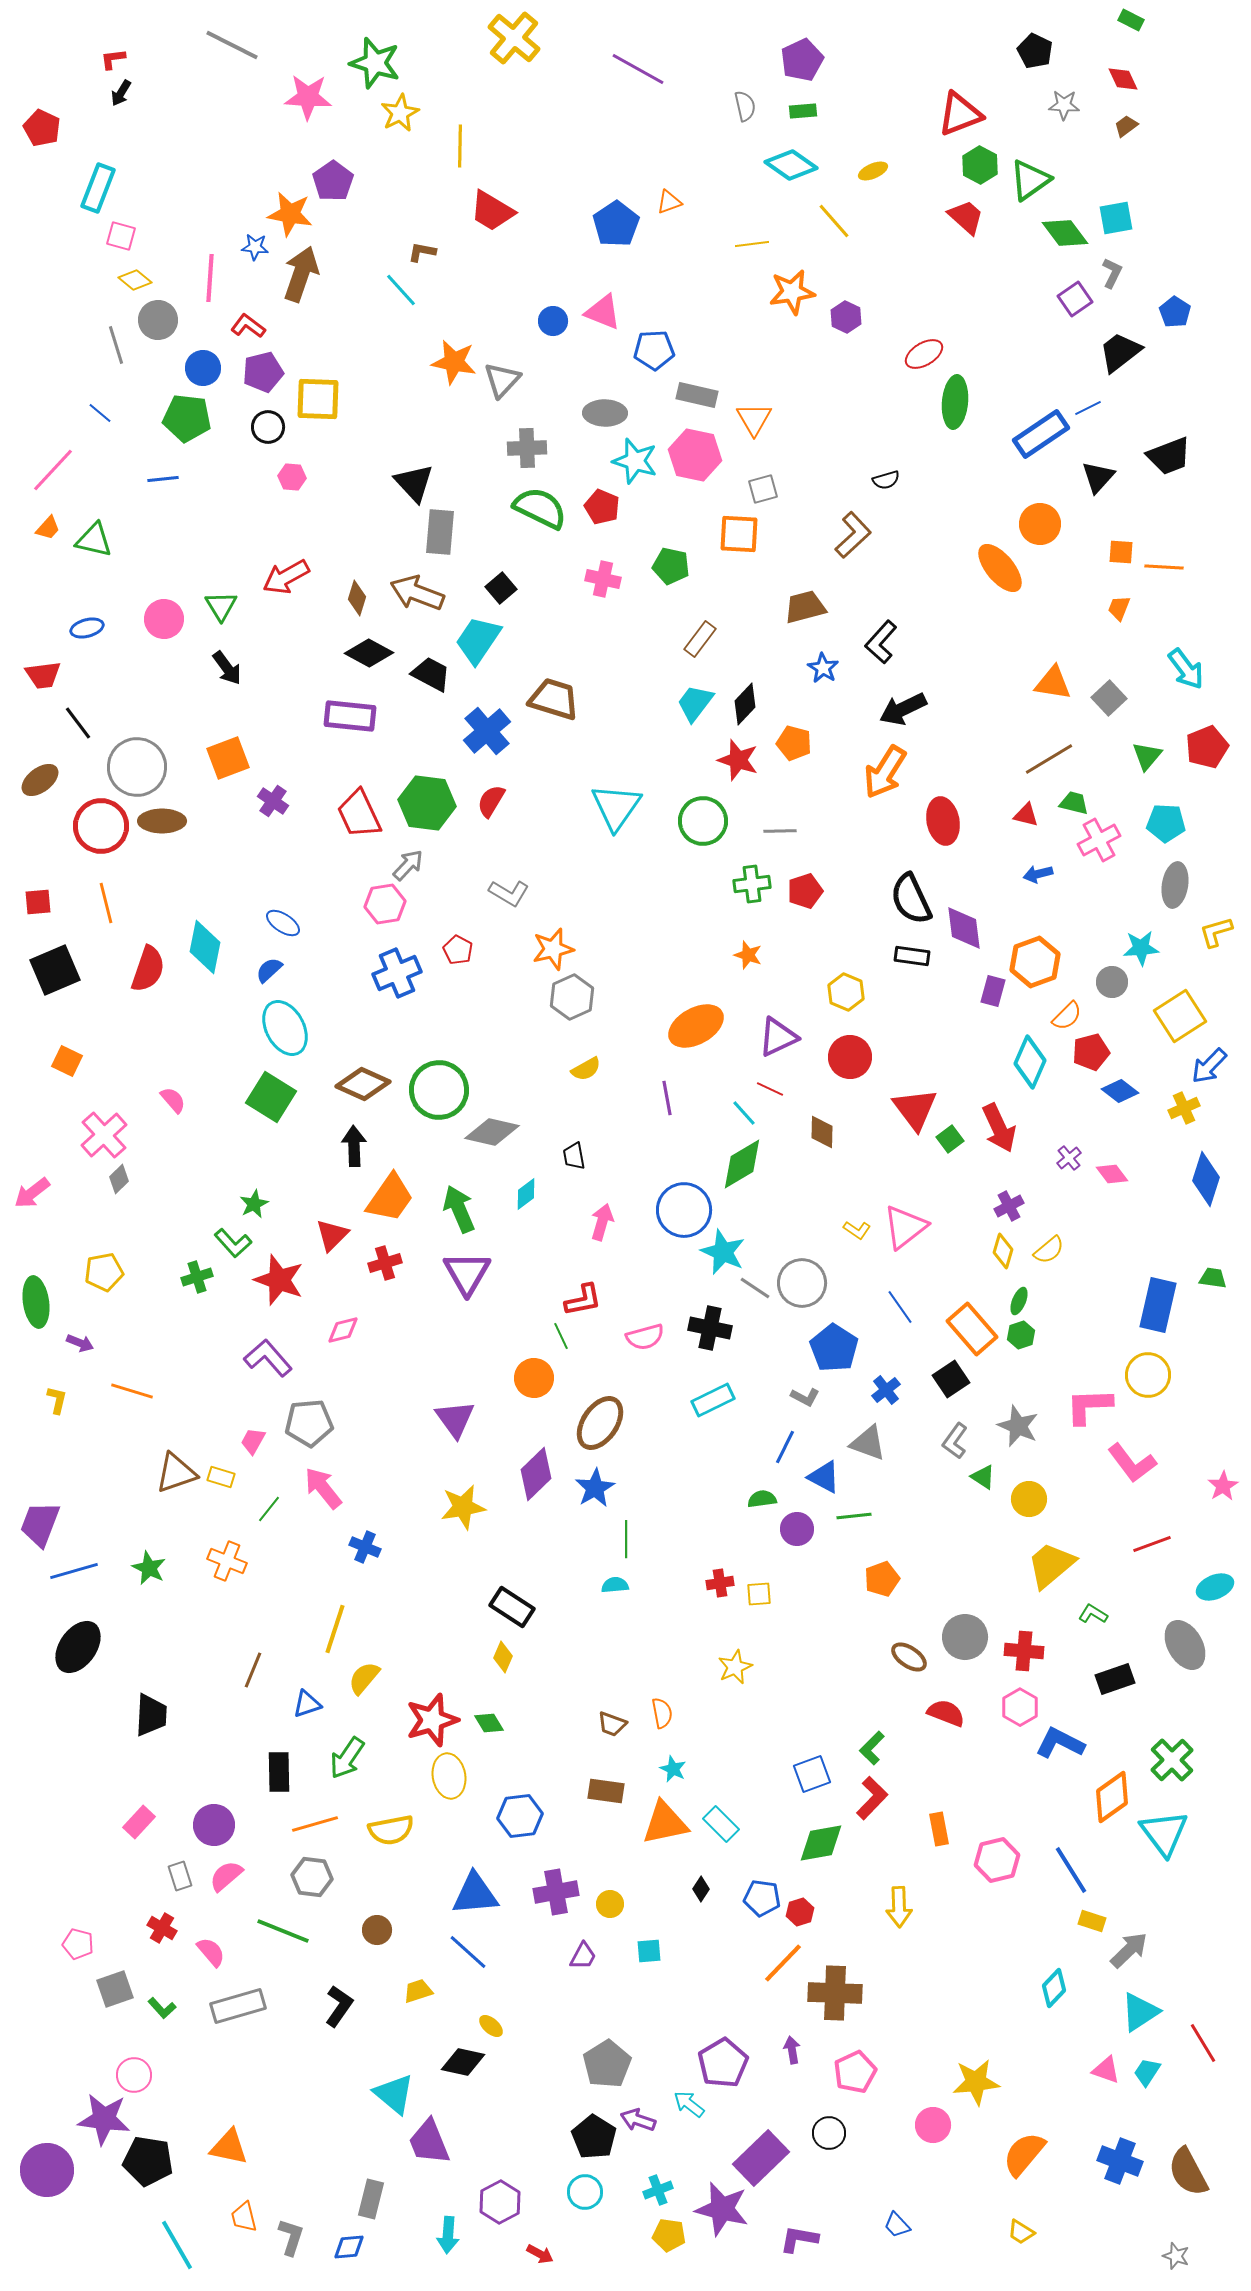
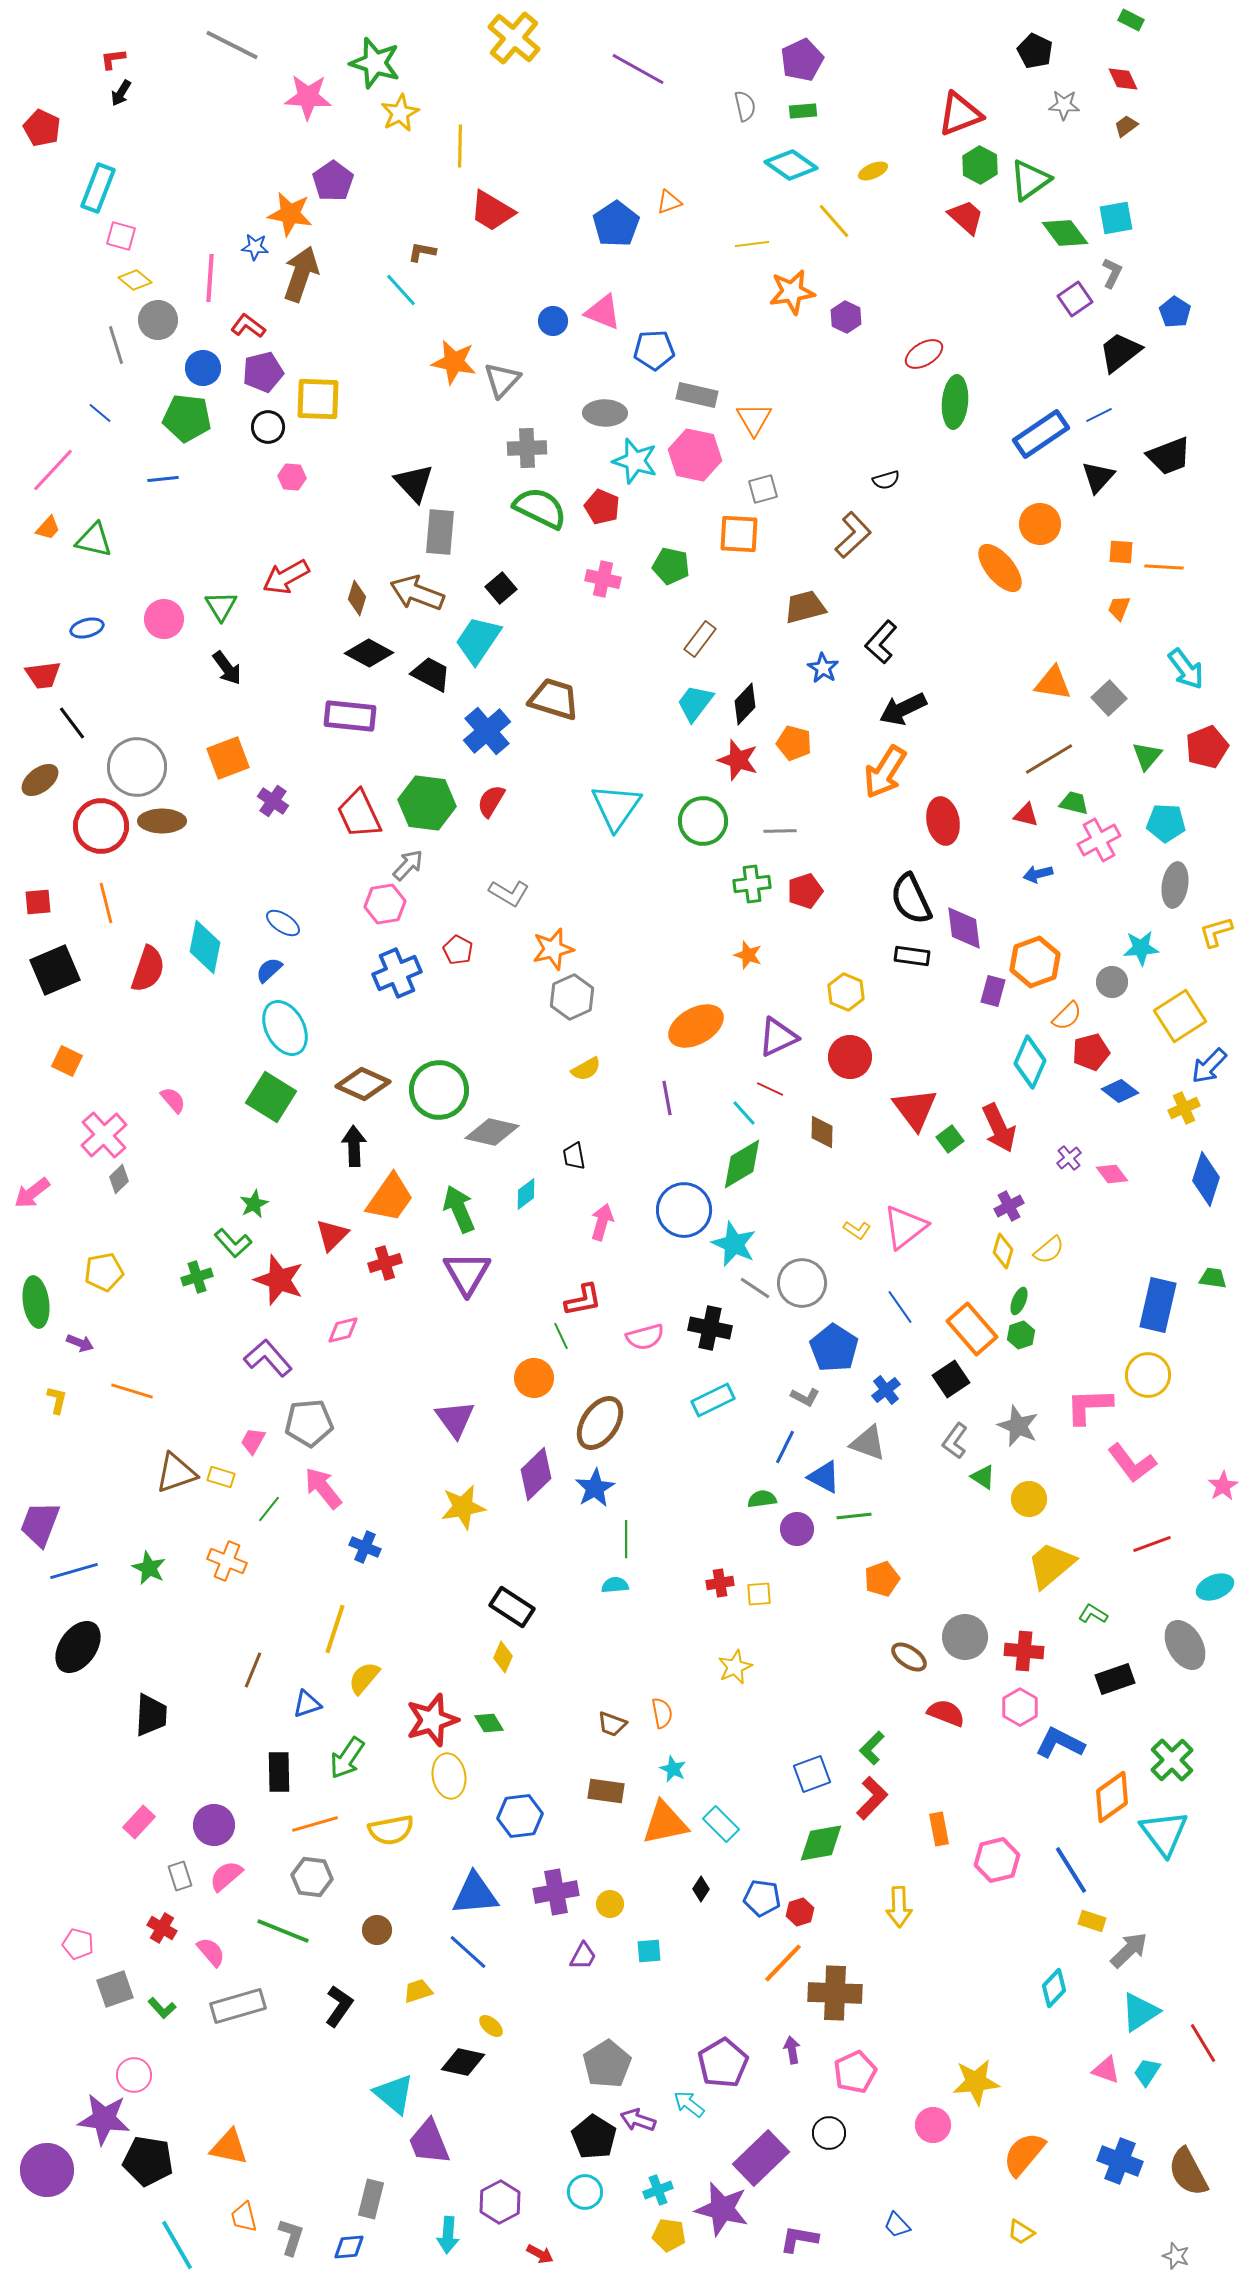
blue line at (1088, 408): moved 11 px right, 7 px down
black line at (78, 723): moved 6 px left
cyan star at (723, 1252): moved 11 px right, 8 px up
